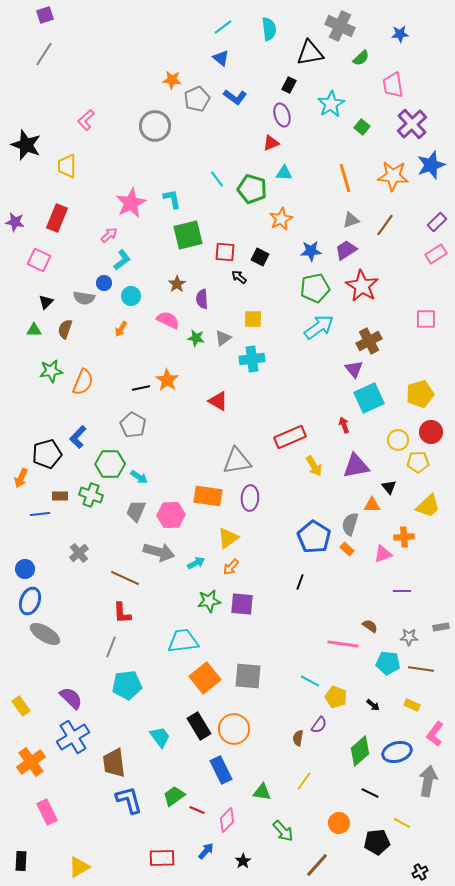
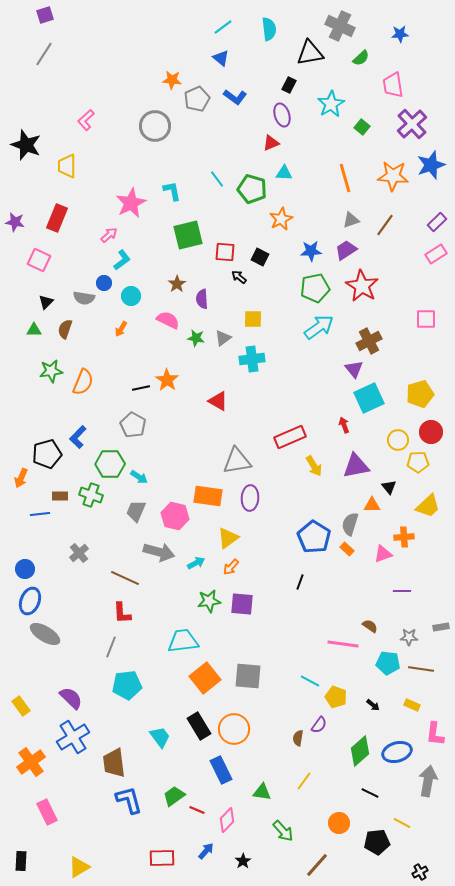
cyan L-shape at (172, 199): moved 8 px up
pink hexagon at (171, 515): moved 4 px right, 1 px down; rotated 16 degrees clockwise
pink L-shape at (435, 734): rotated 30 degrees counterclockwise
